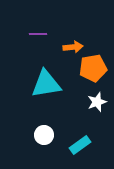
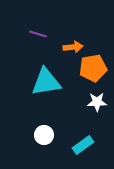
purple line: rotated 18 degrees clockwise
cyan triangle: moved 2 px up
white star: rotated 18 degrees clockwise
cyan rectangle: moved 3 px right
